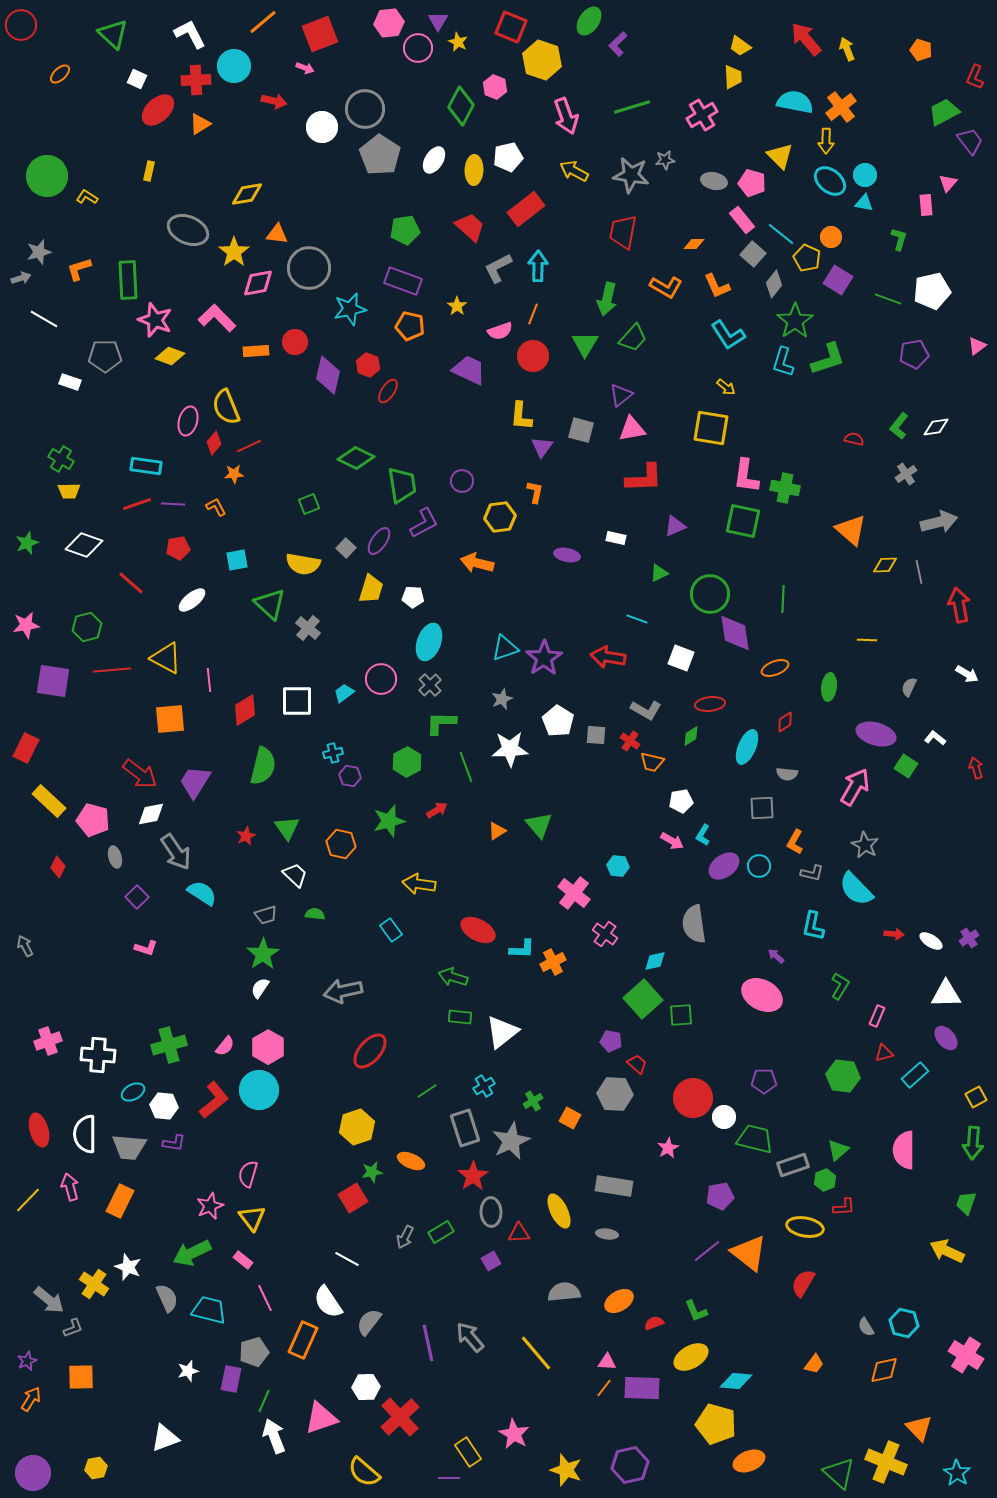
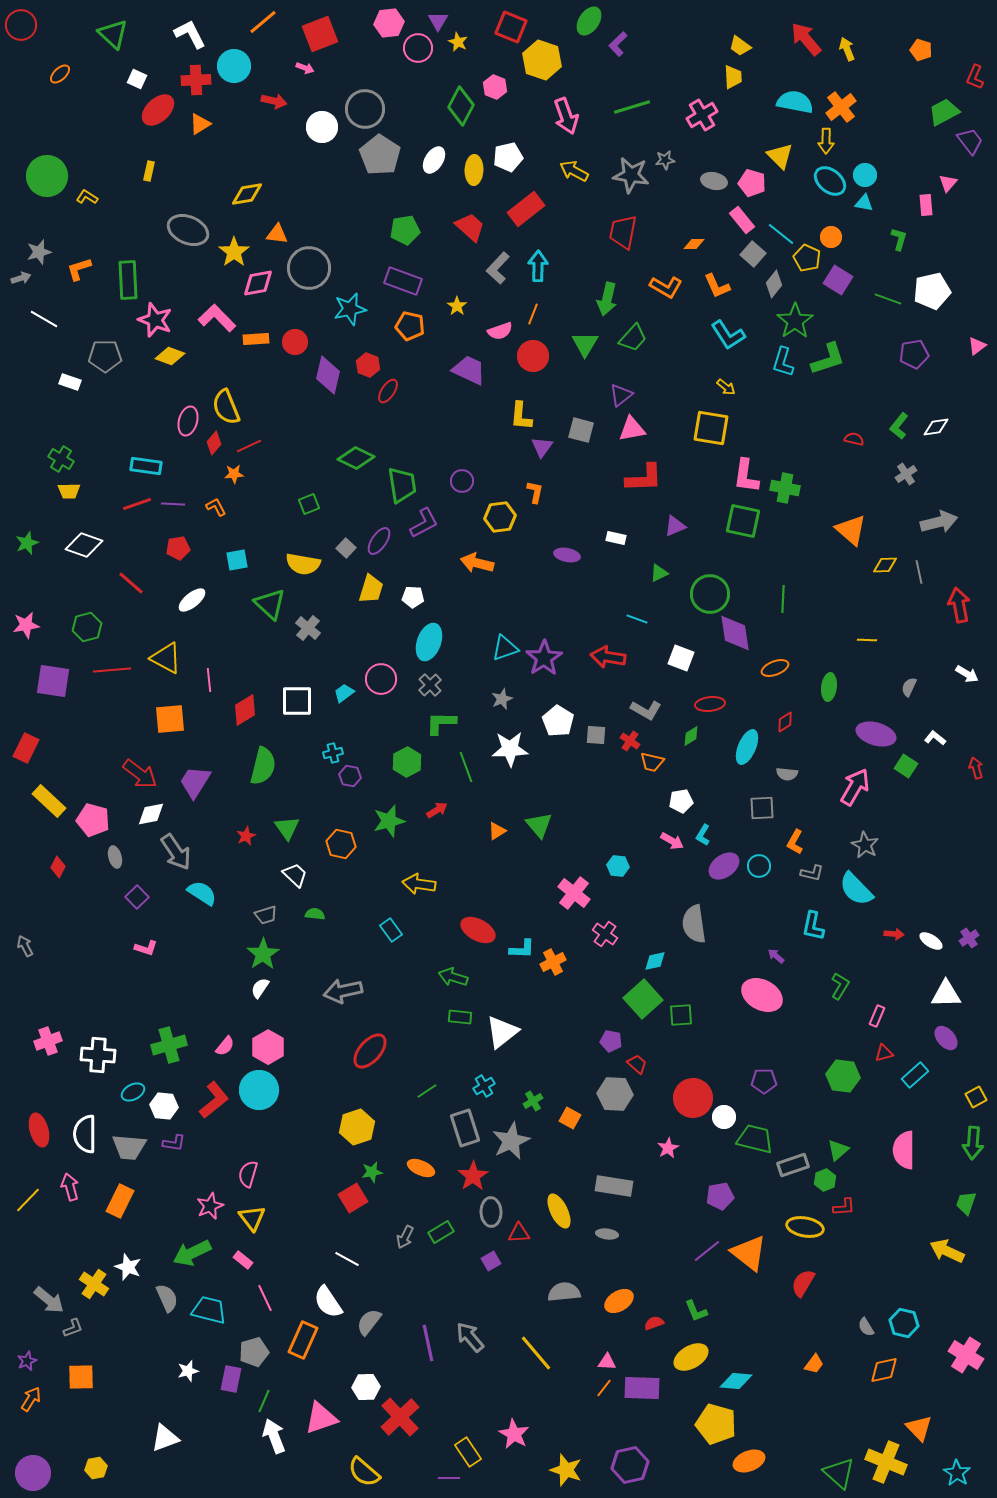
gray L-shape at (498, 268): rotated 20 degrees counterclockwise
orange rectangle at (256, 351): moved 12 px up
orange ellipse at (411, 1161): moved 10 px right, 7 px down
